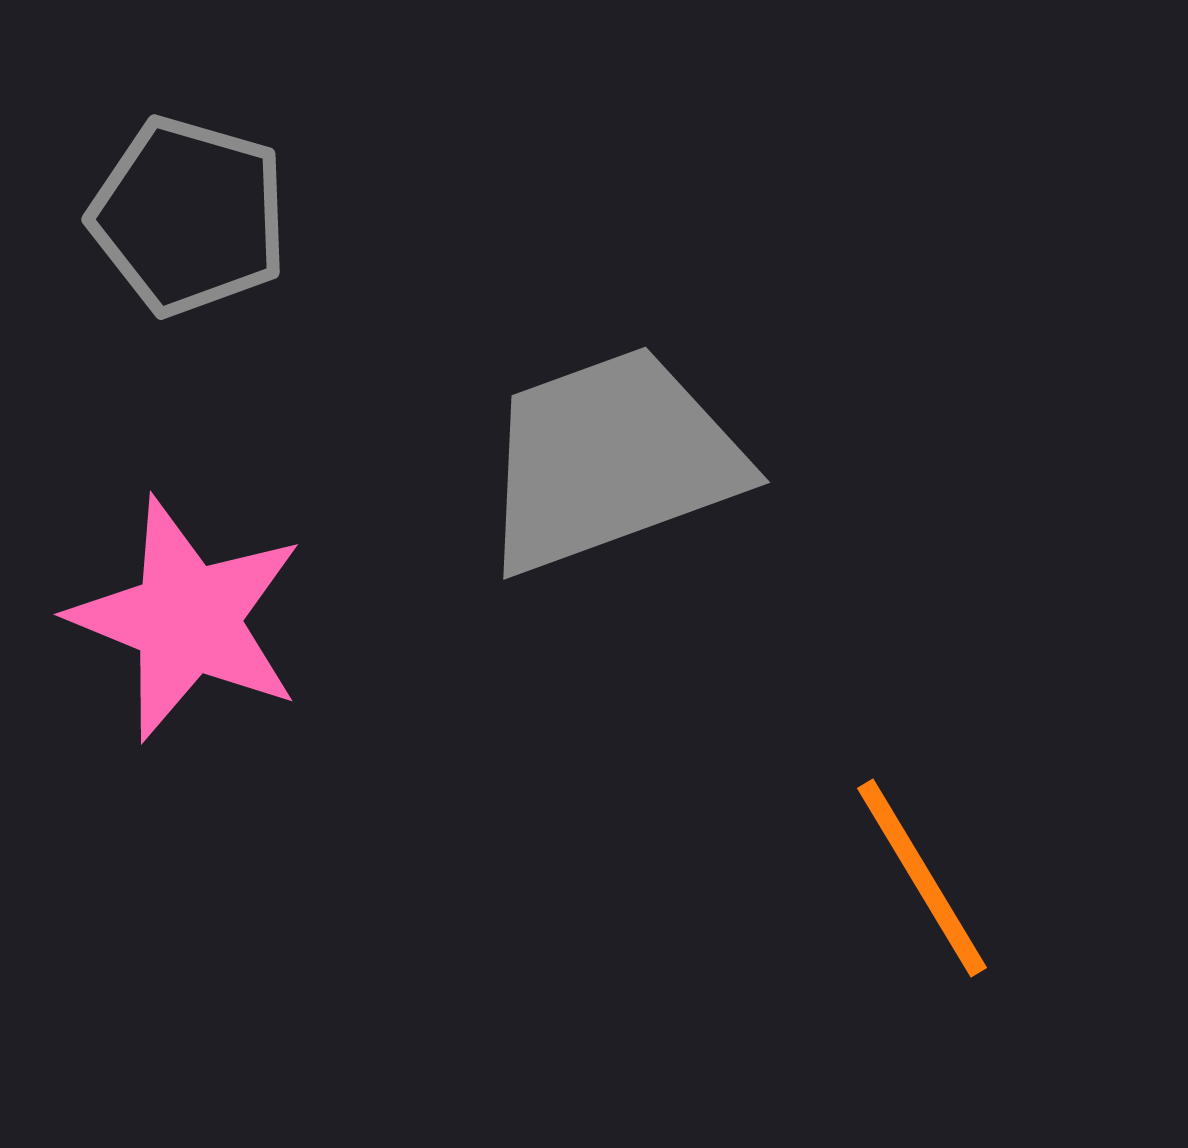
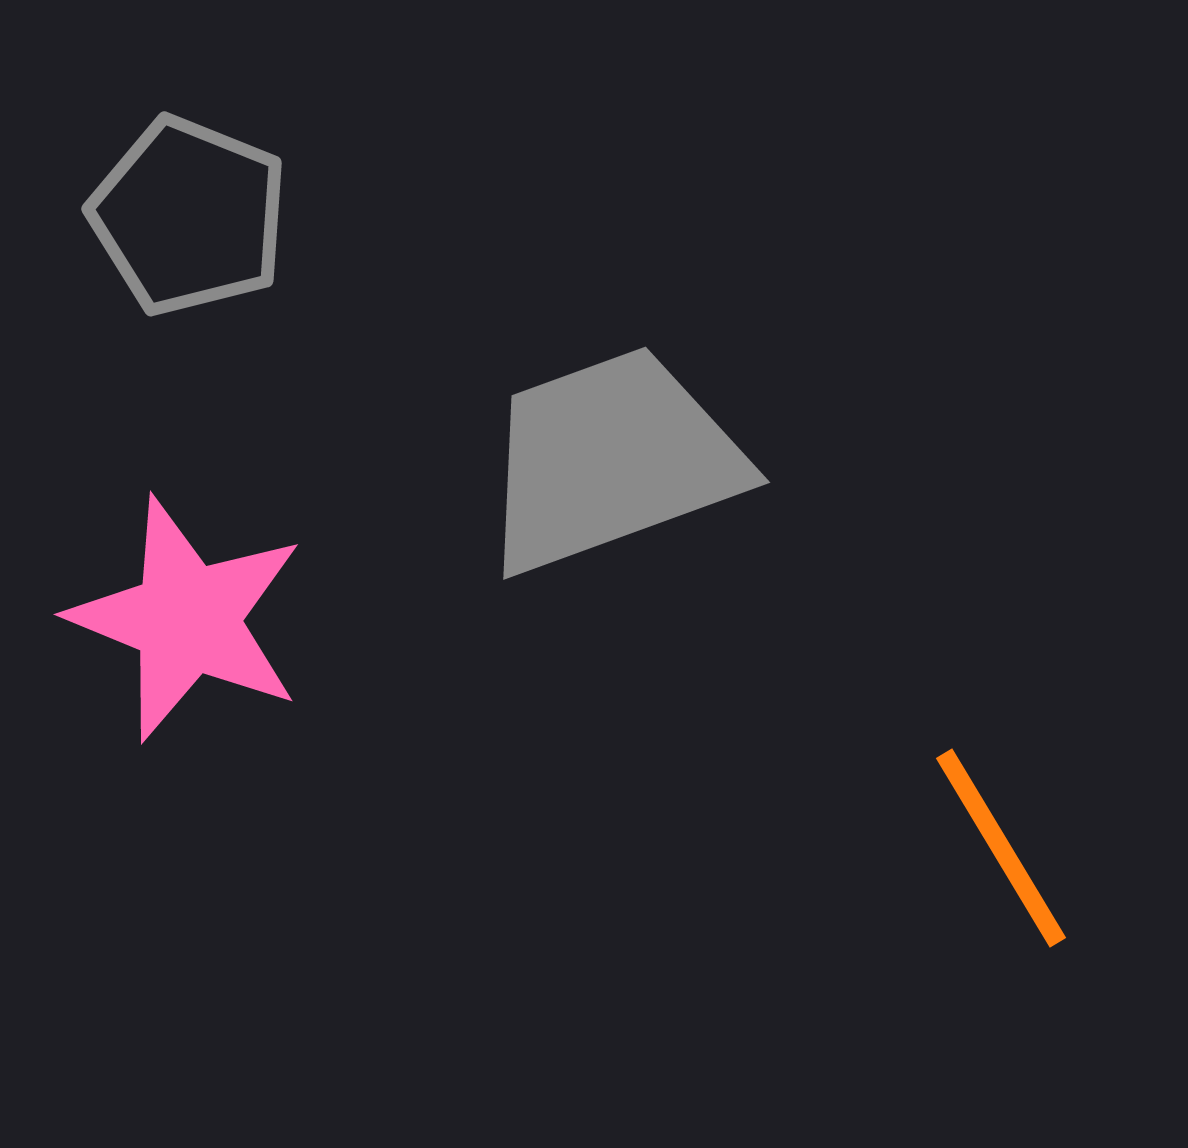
gray pentagon: rotated 6 degrees clockwise
orange line: moved 79 px right, 30 px up
